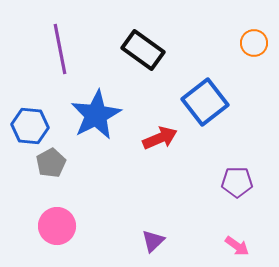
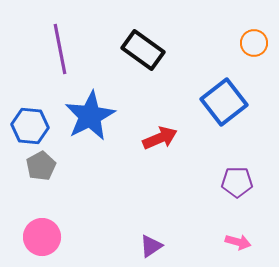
blue square: moved 19 px right
blue star: moved 6 px left, 1 px down
gray pentagon: moved 10 px left, 3 px down
pink circle: moved 15 px left, 11 px down
purple triangle: moved 2 px left, 5 px down; rotated 10 degrees clockwise
pink arrow: moved 1 px right, 4 px up; rotated 20 degrees counterclockwise
